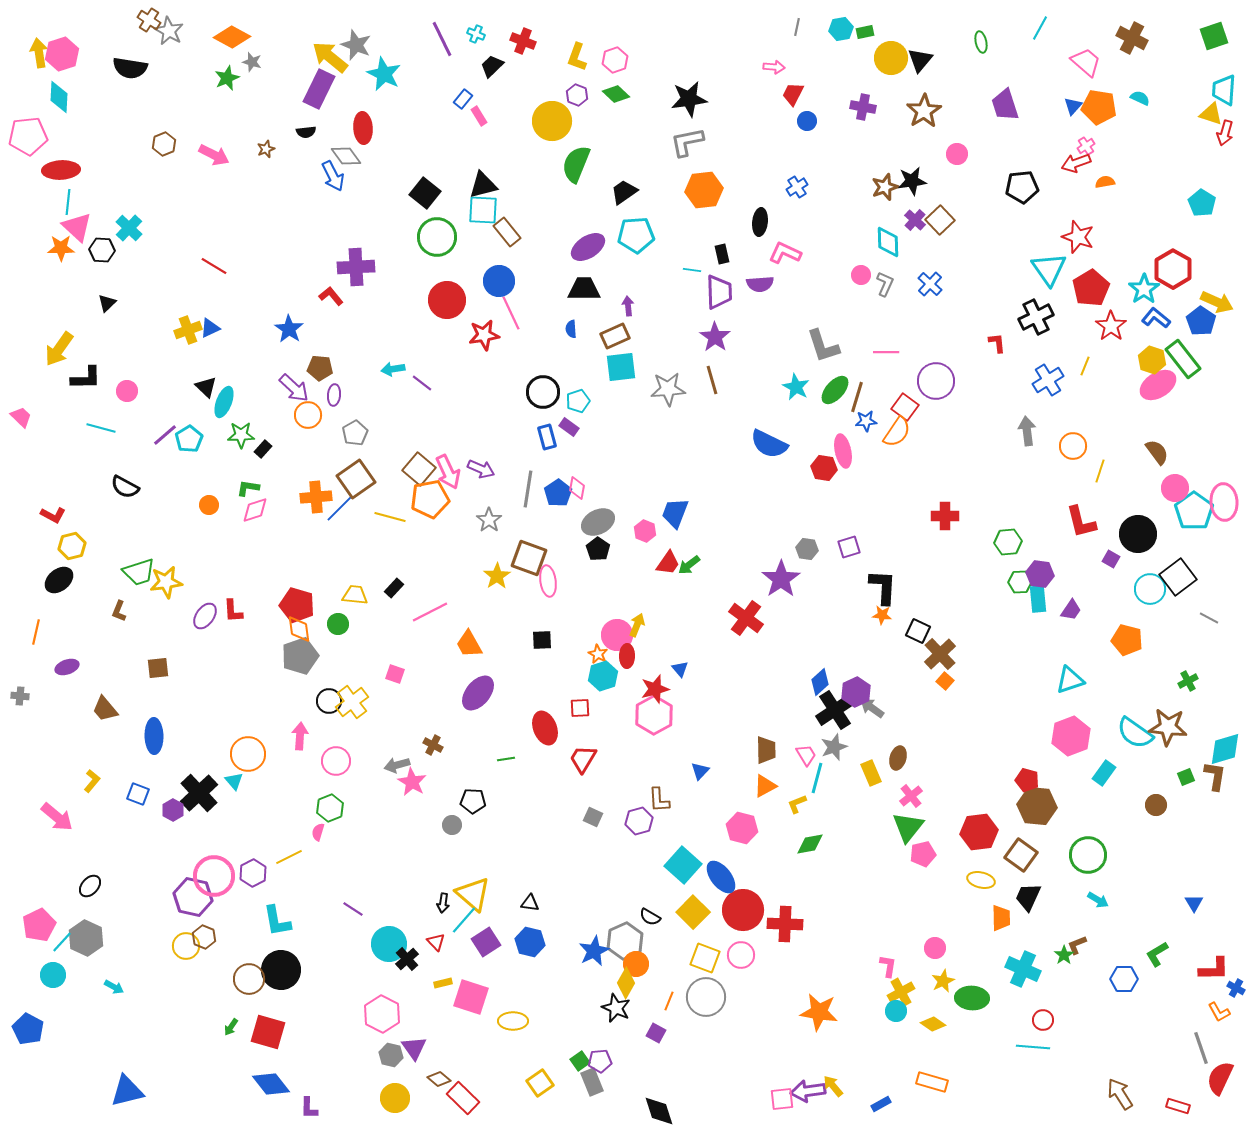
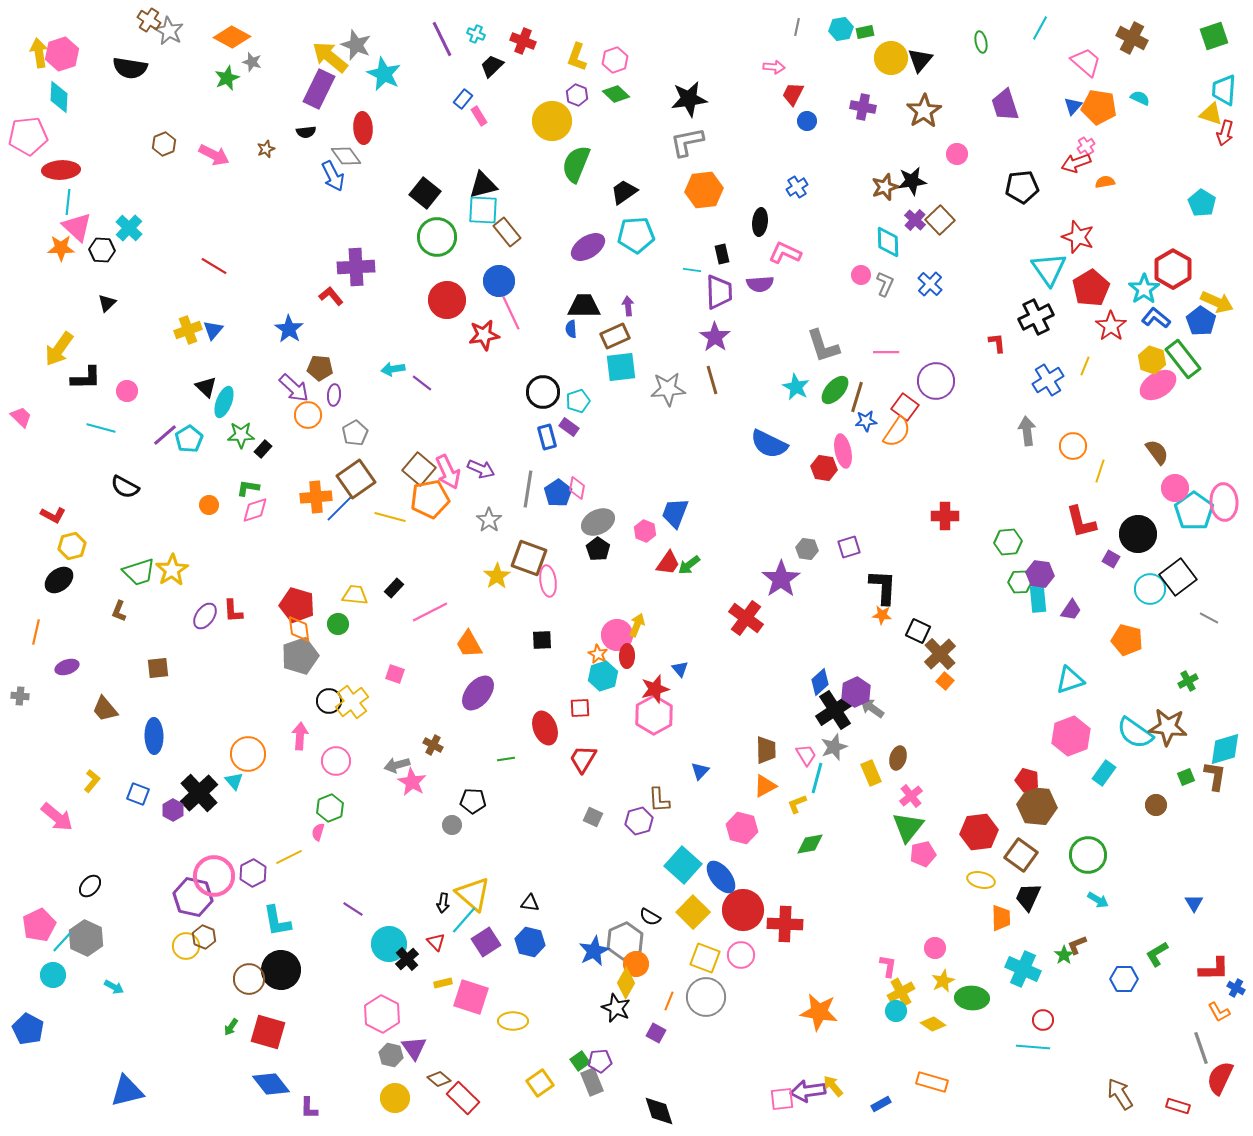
black trapezoid at (584, 289): moved 17 px down
blue triangle at (210, 328): moved 3 px right, 2 px down; rotated 25 degrees counterclockwise
yellow star at (166, 582): moved 6 px right, 12 px up; rotated 24 degrees counterclockwise
